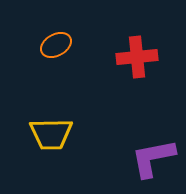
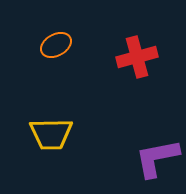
red cross: rotated 9 degrees counterclockwise
purple L-shape: moved 4 px right
